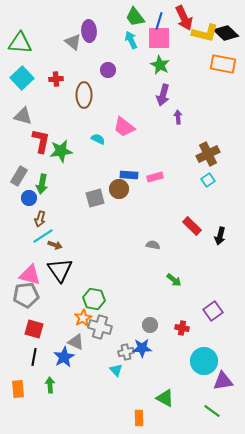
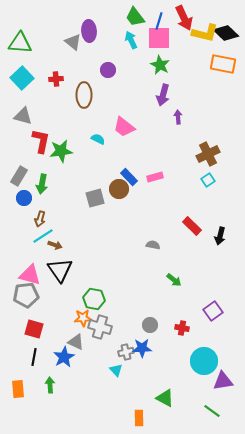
blue rectangle at (129, 175): moved 2 px down; rotated 42 degrees clockwise
blue circle at (29, 198): moved 5 px left
orange star at (83, 318): rotated 24 degrees clockwise
